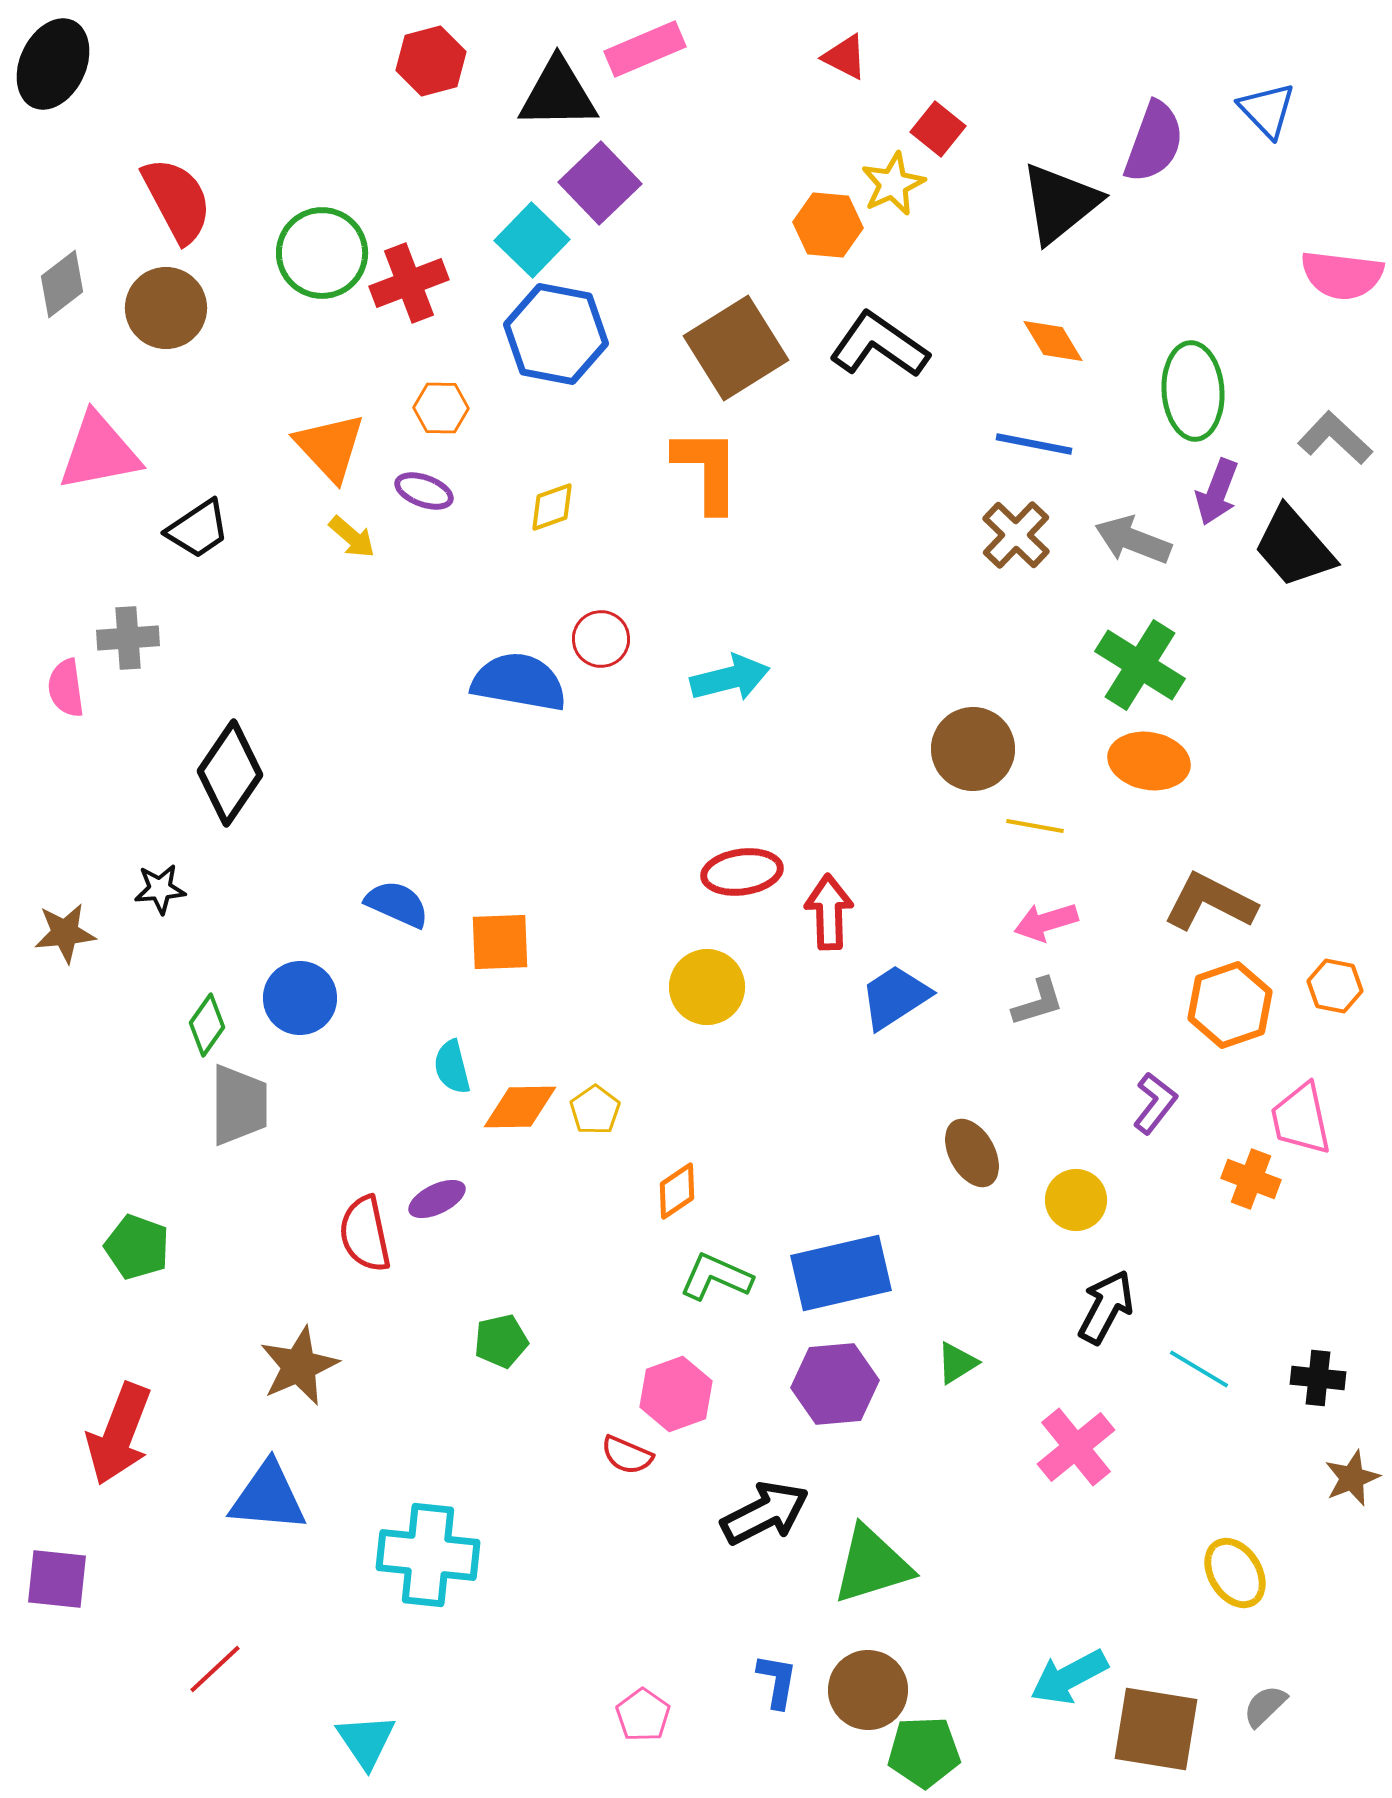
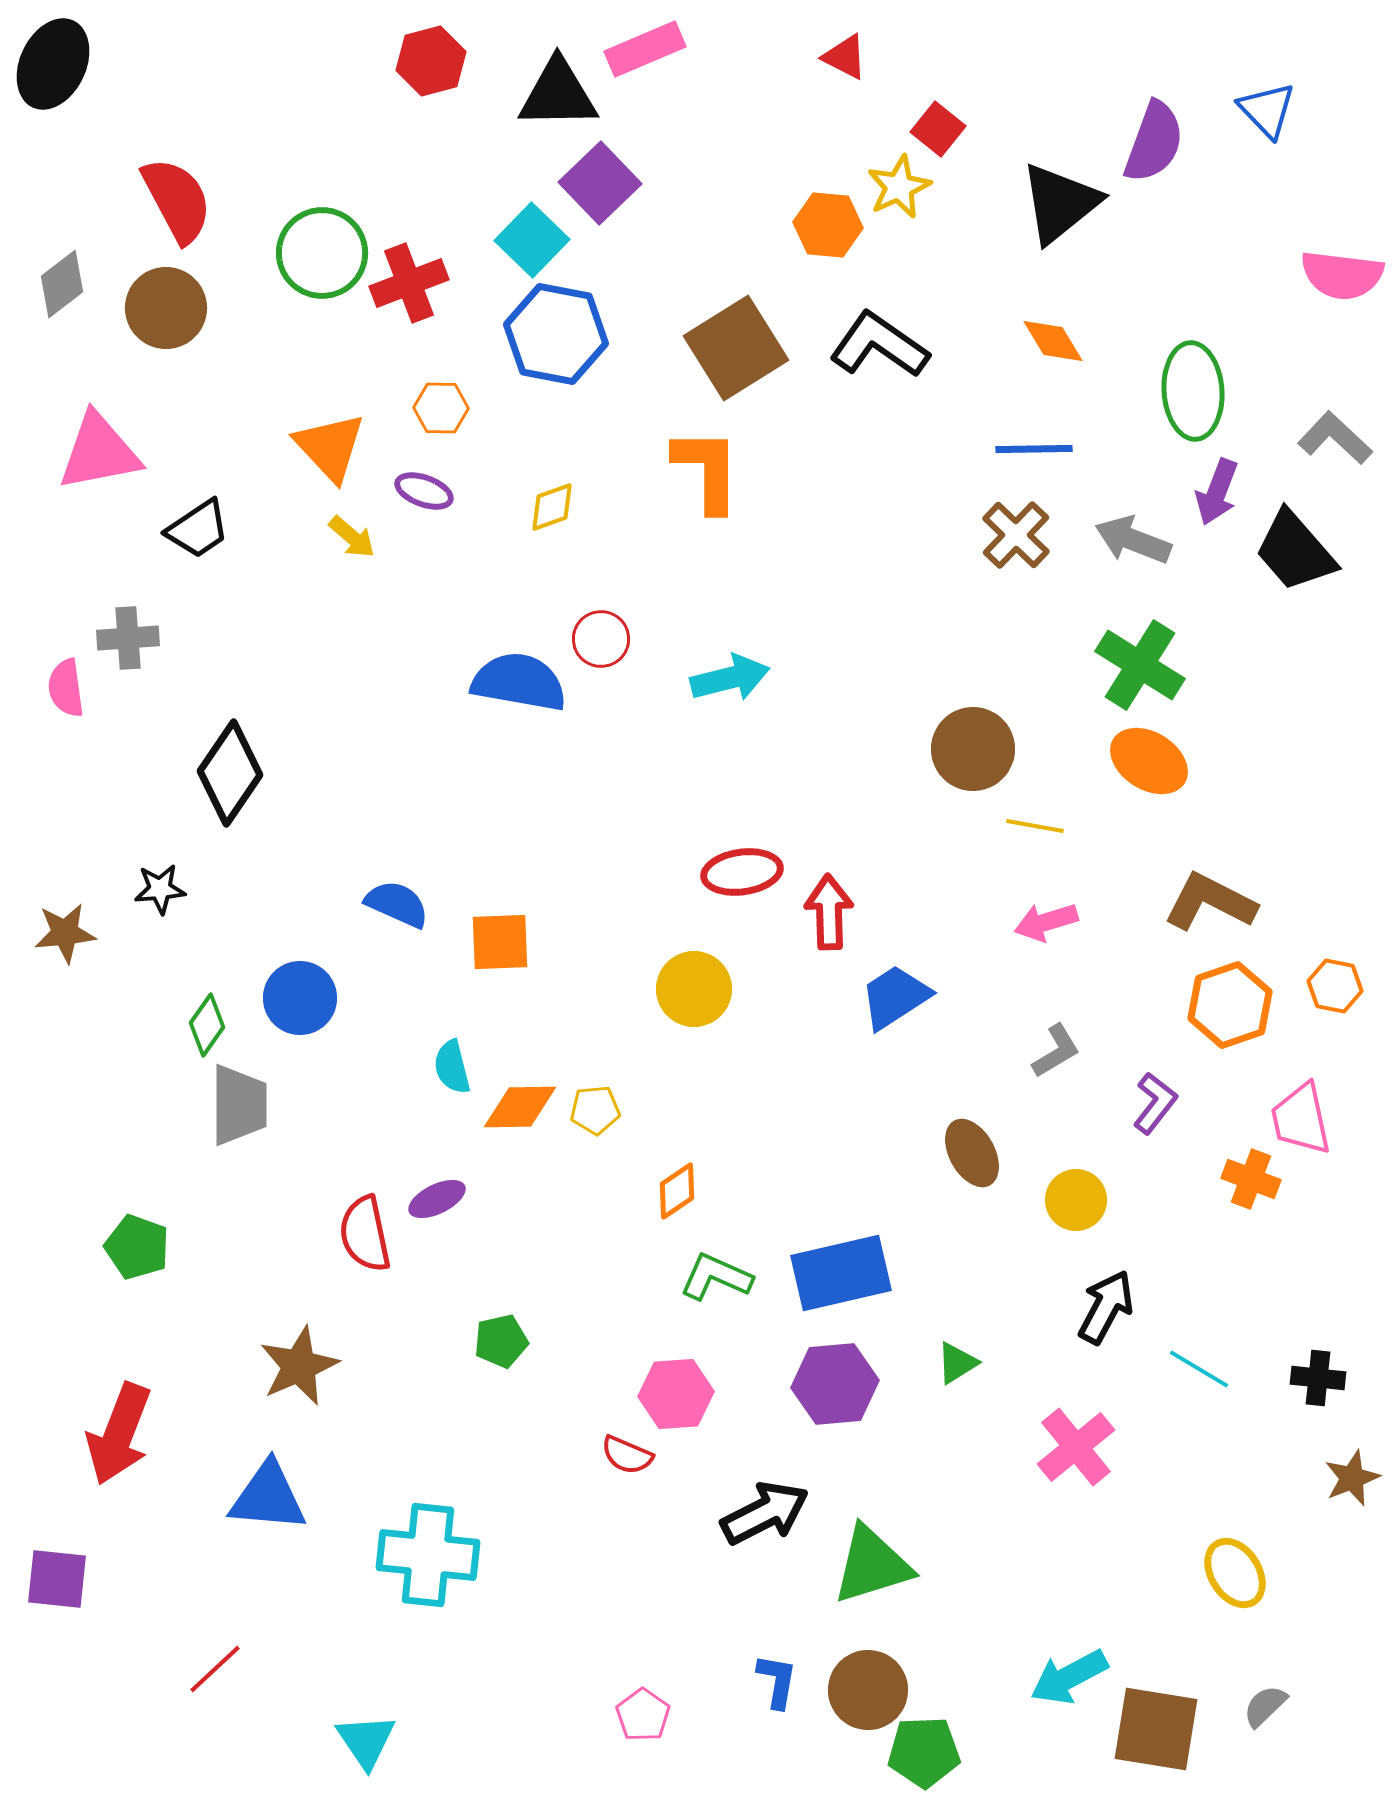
yellow star at (893, 184): moved 6 px right, 3 px down
blue line at (1034, 444): moved 5 px down; rotated 12 degrees counterclockwise
black trapezoid at (1294, 547): moved 1 px right, 4 px down
orange ellipse at (1149, 761): rotated 22 degrees clockwise
yellow circle at (707, 987): moved 13 px left, 2 px down
gray L-shape at (1038, 1002): moved 18 px right, 49 px down; rotated 14 degrees counterclockwise
yellow pentagon at (595, 1110): rotated 30 degrees clockwise
pink hexagon at (676, 1394): rotated 16 degrees clockwise
